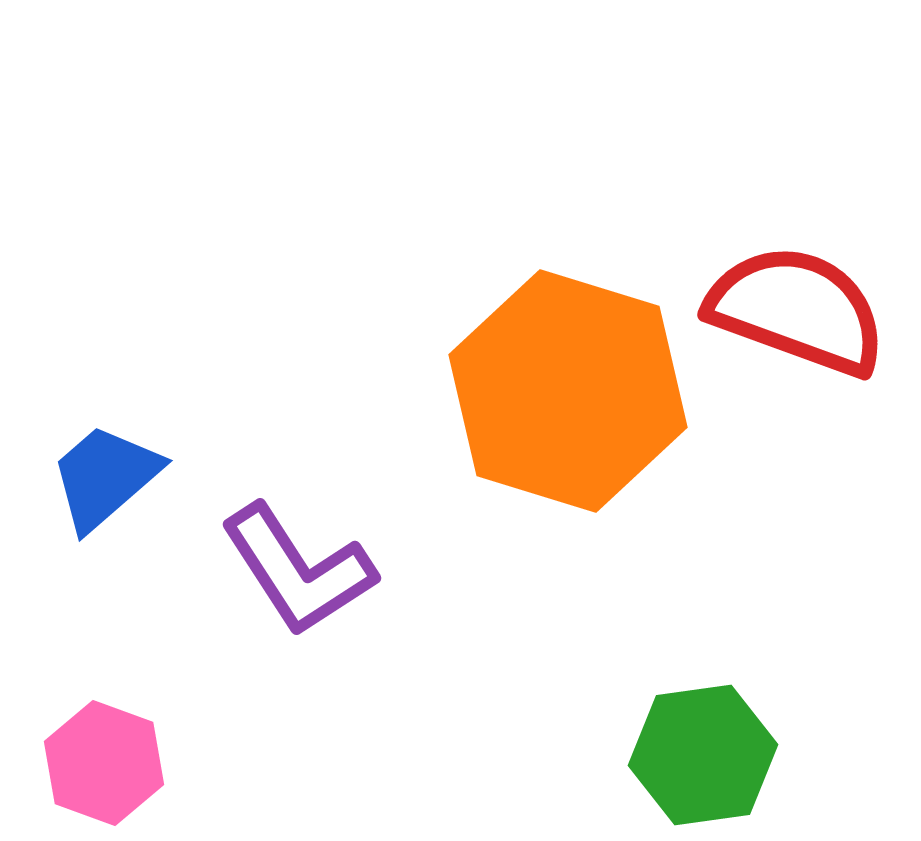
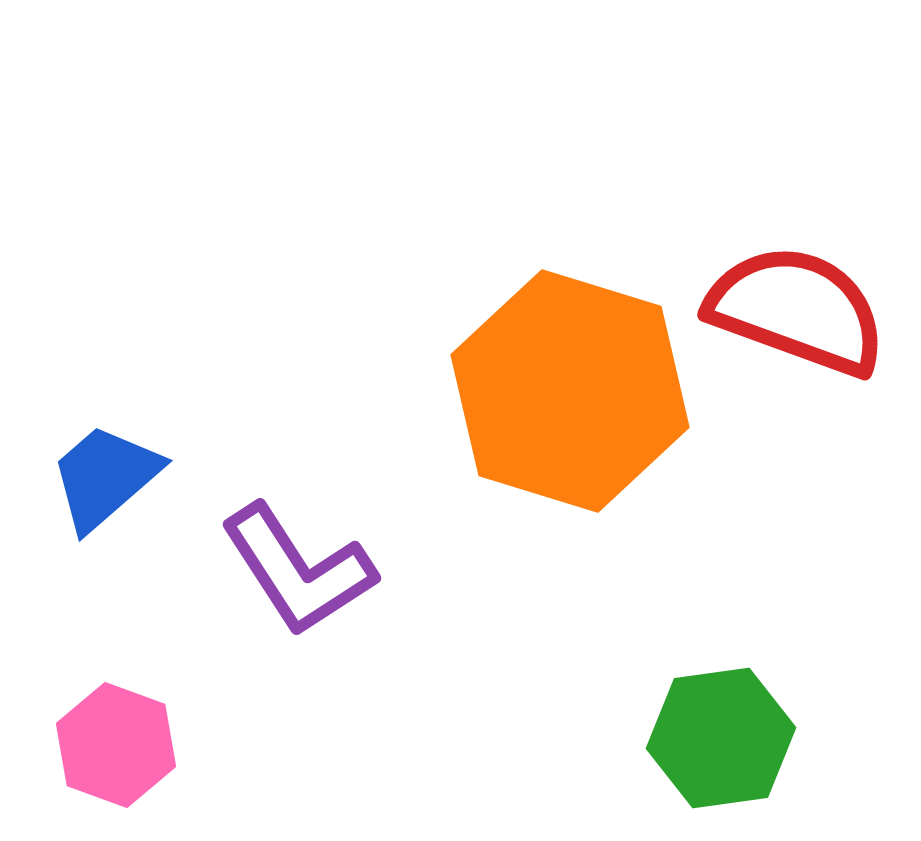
orange hexagon: moved 2 px right
green hexagon: moved 18 px right, 17 px up
pink hexagon: moved 12 px right, 18 px up
